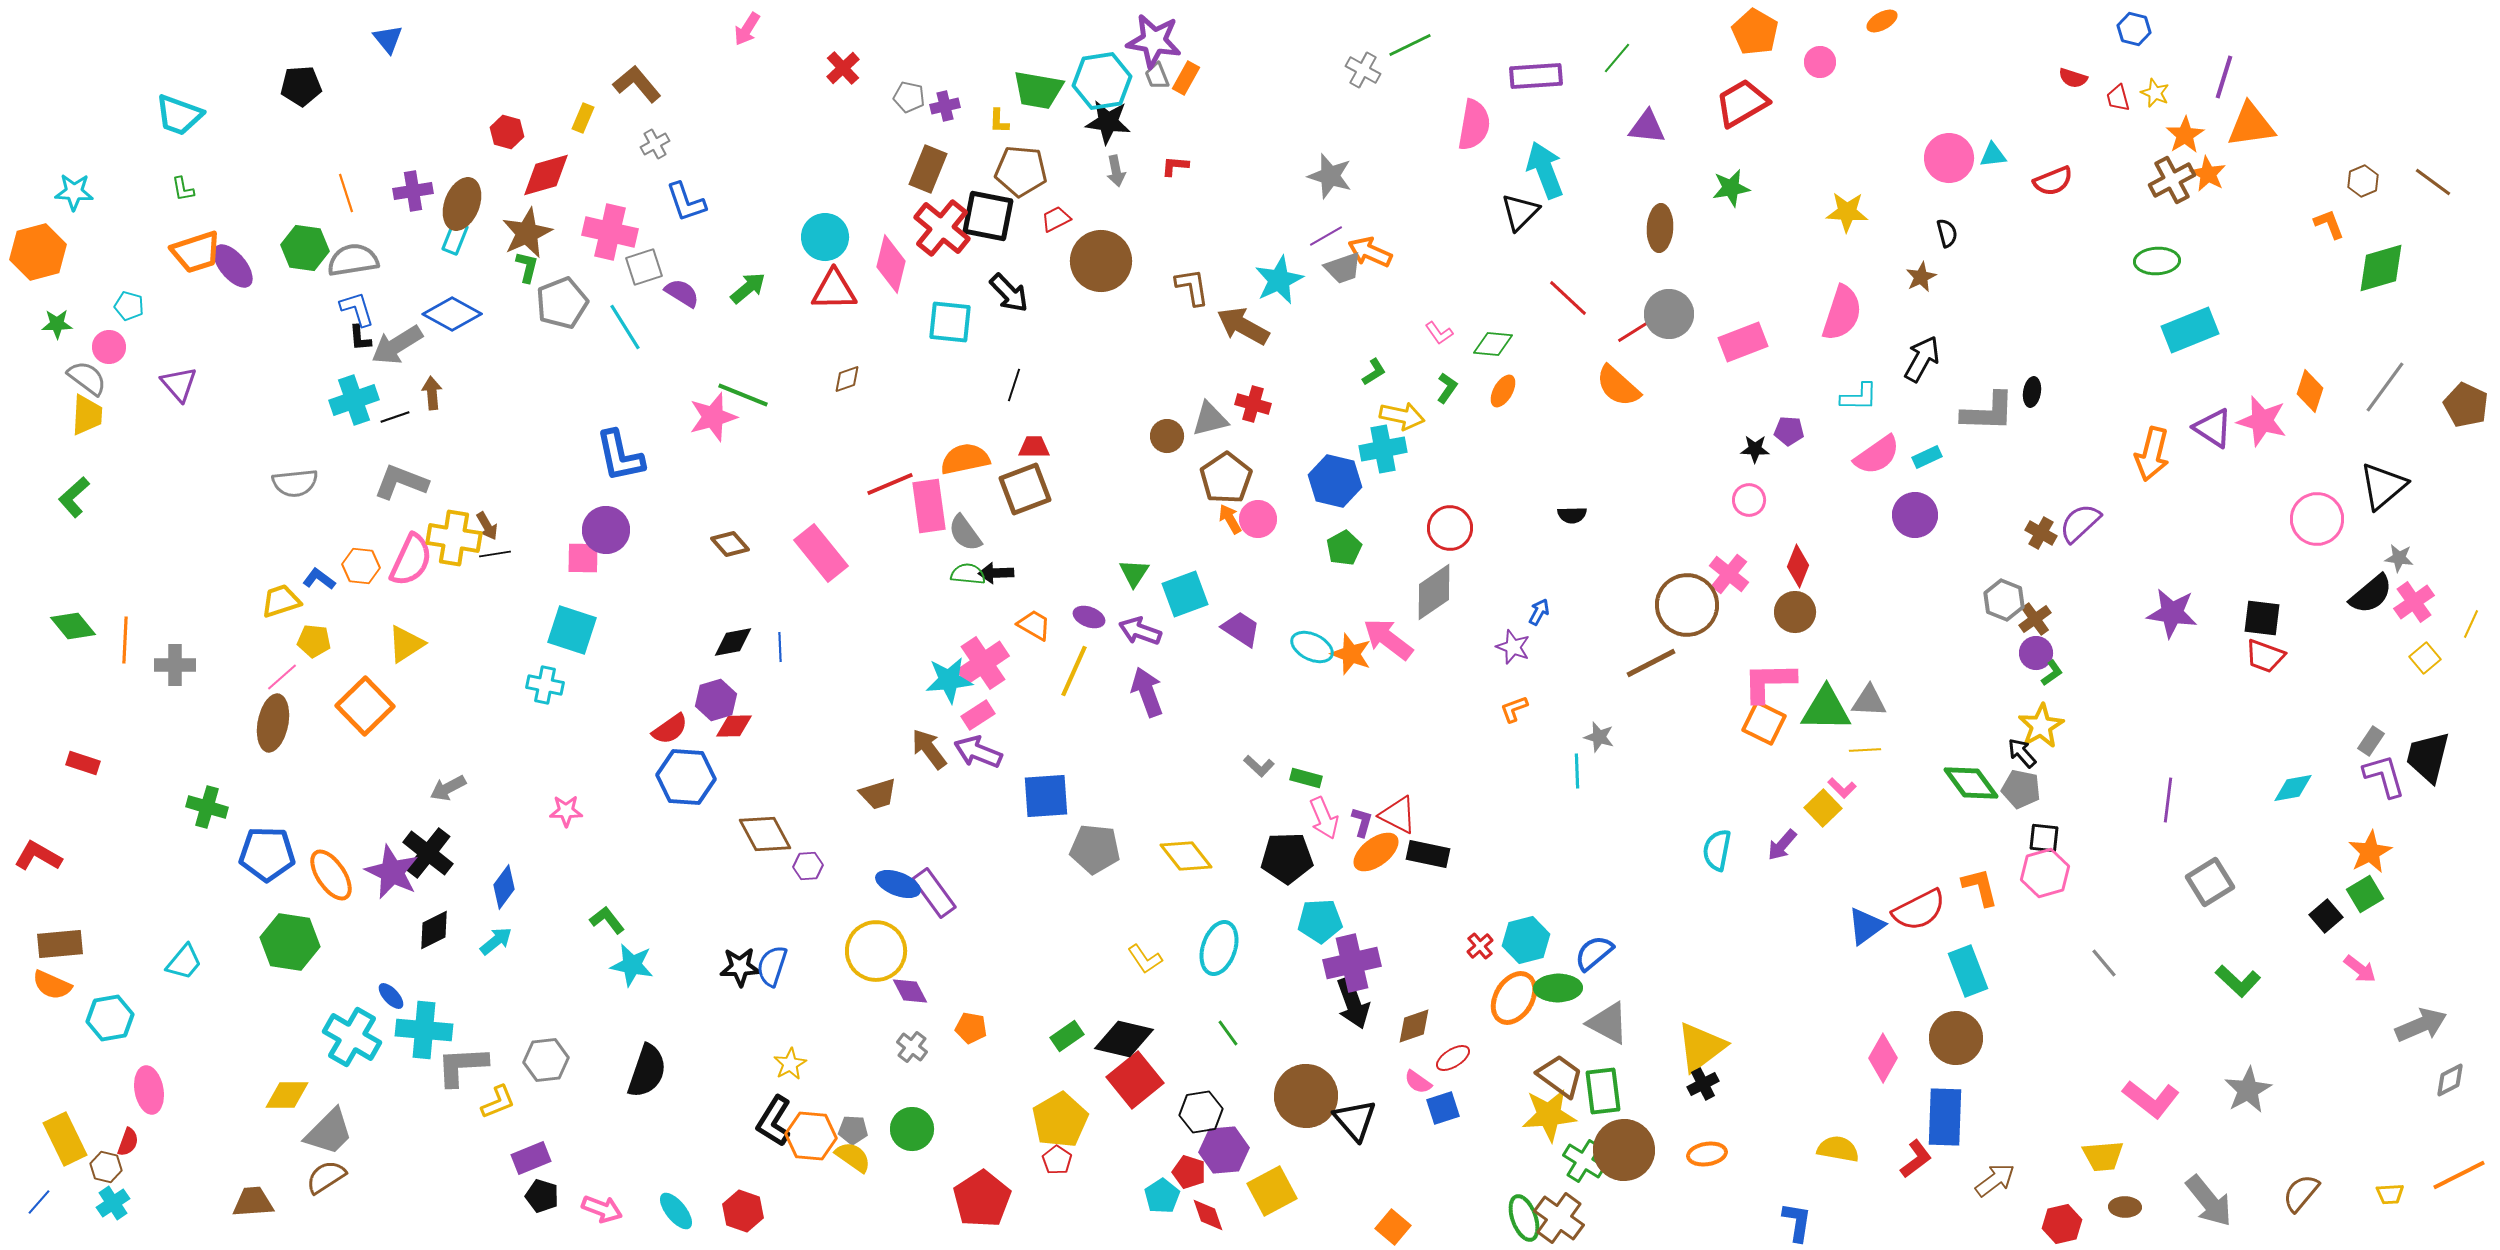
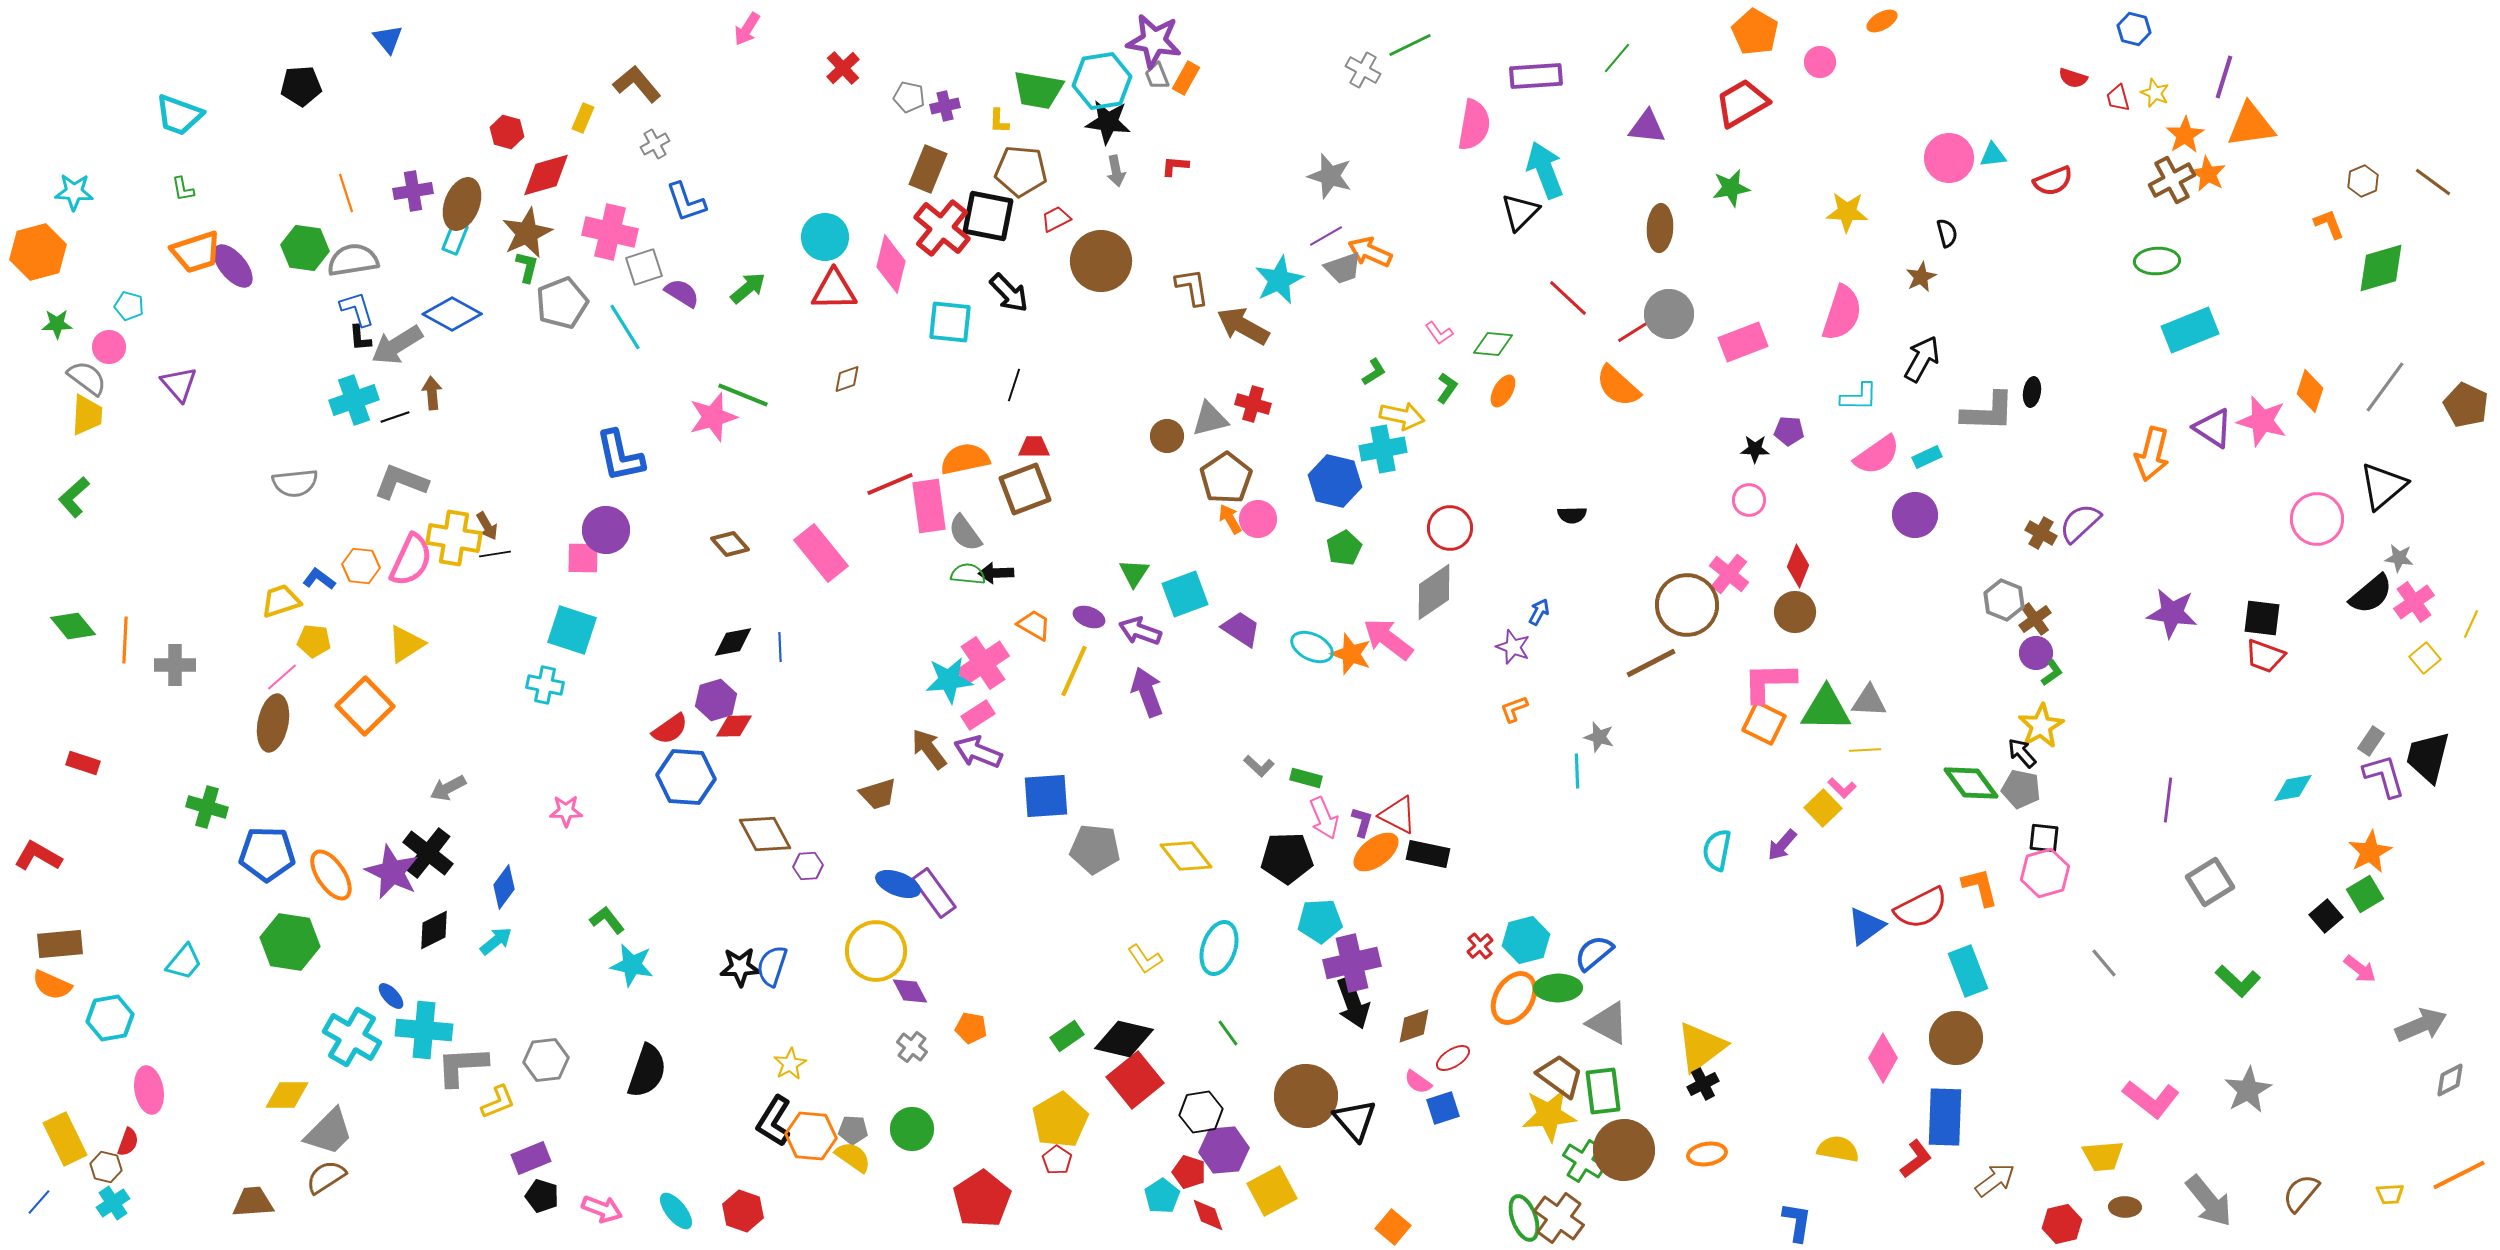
red semicircle at (1919, 910): moved 2 px right, 2 px up
